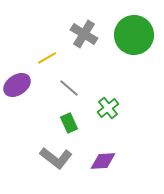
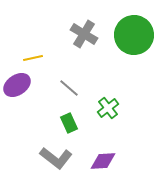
yellow line: moved 14 px left; rotated 18 degrees clockwise
